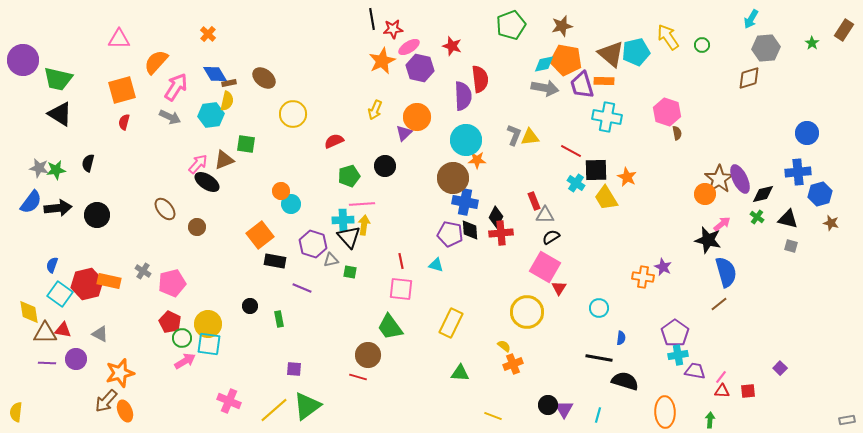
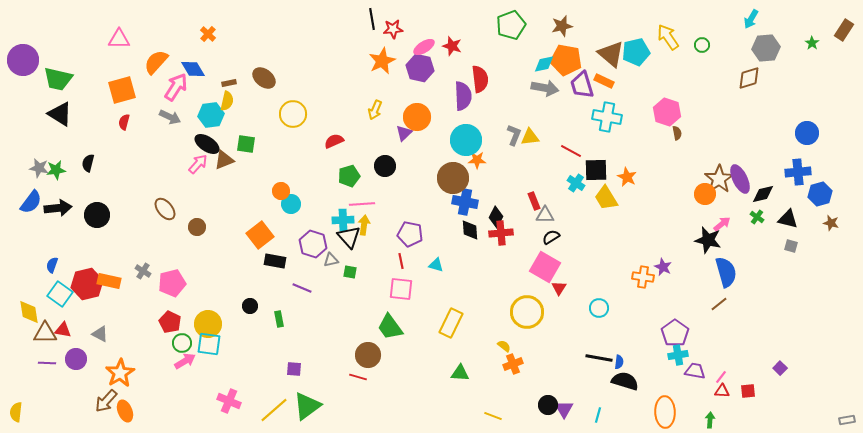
pink ellipse at (409, 47): moved 15 px right
blue diamond at (215, 74): moved 22 px left, 5 px up
orange rectangle at (604, 81): rotated 24 degrees clockwise
black ellipse at (207, 182): moved 38 px up
purple pentagon at (450, 234): moved 40 px left
green circle at (182, 338): moved 5 px down
blue semicircle at (621, 338): moved 2 px left, 24 px down
orange star at (120, 373): rotated 16 degrees counterclockwise
